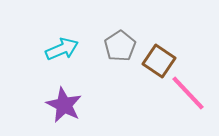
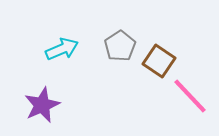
pink line: moved 2 px right, 3 px down
purple star: moved 22 px left; rotated 21 degrees clockwise
